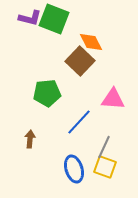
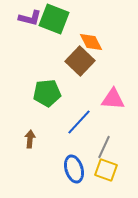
yellow square: moved 1 px right, 3 px down
